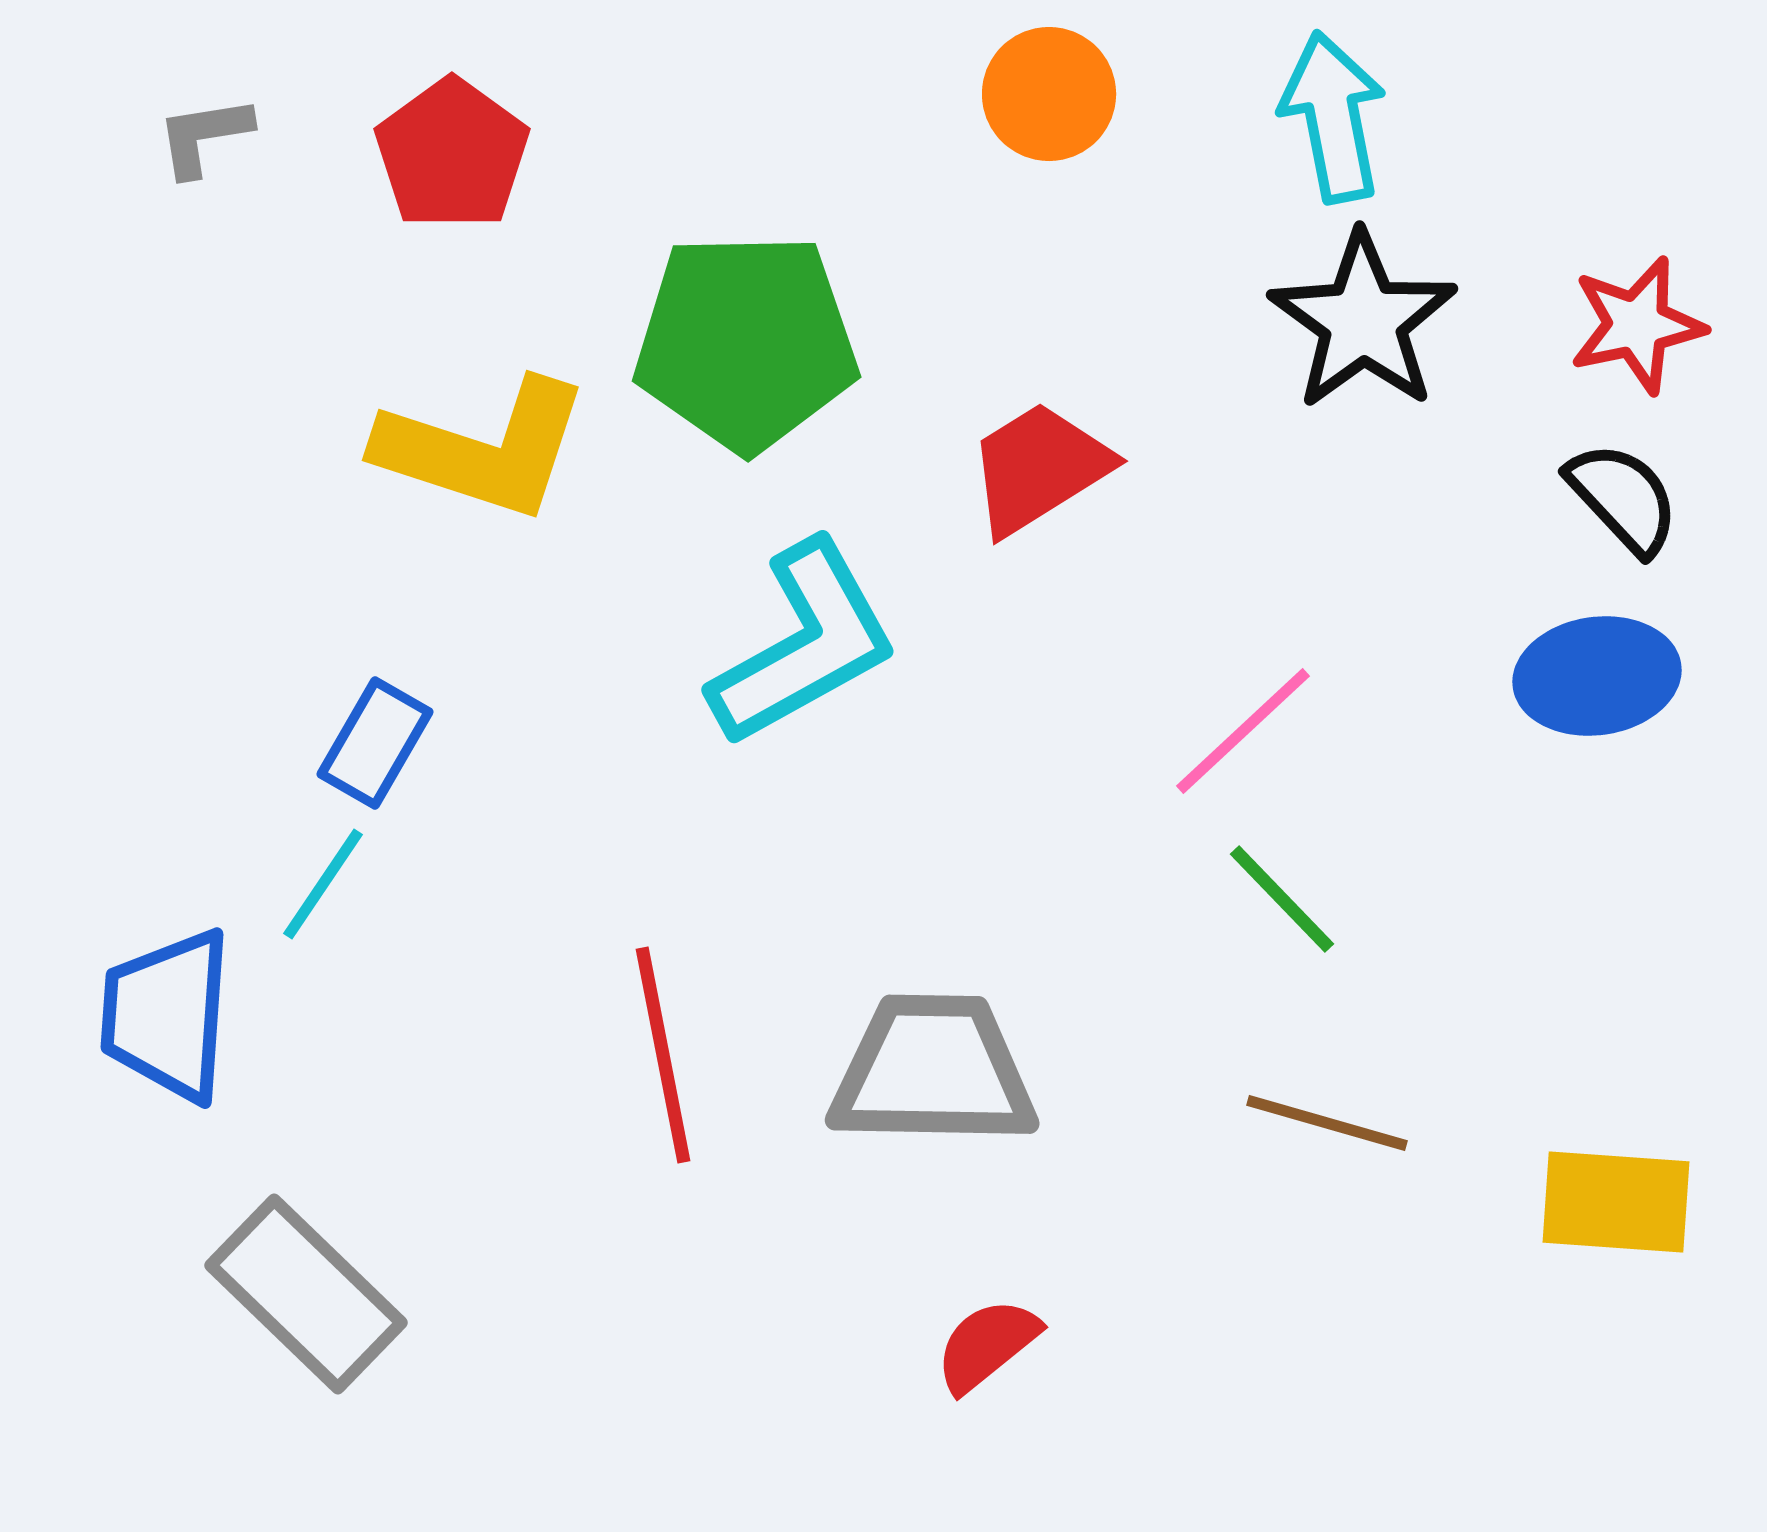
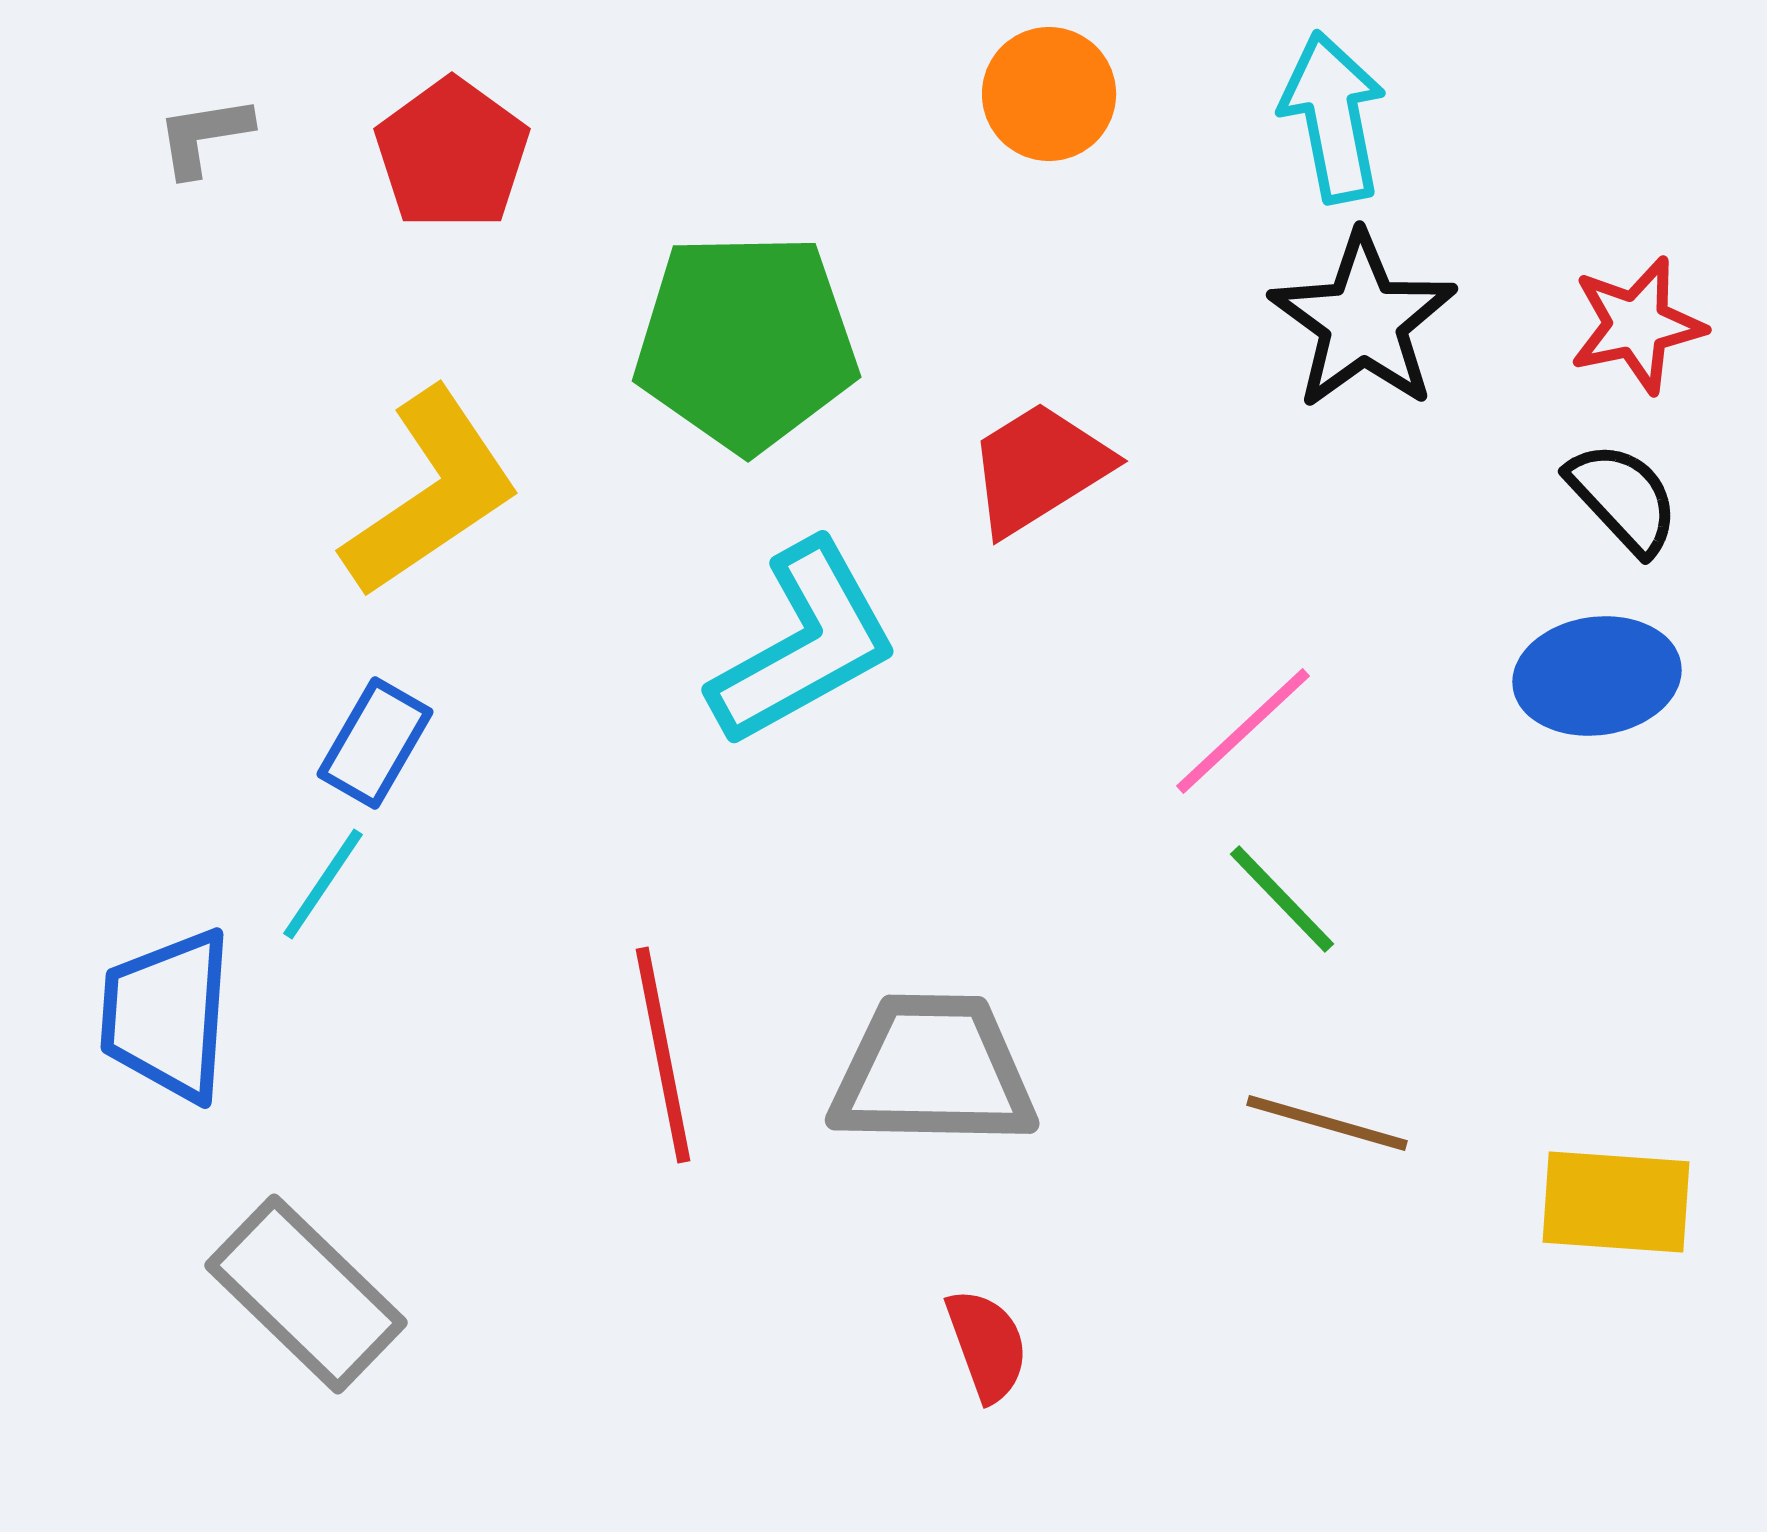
yellow L-shape: moved 52 px left, 44 px down; rotated 52 degrees counterclockwise
red semicircle: rotated 109 degrees clockwise
